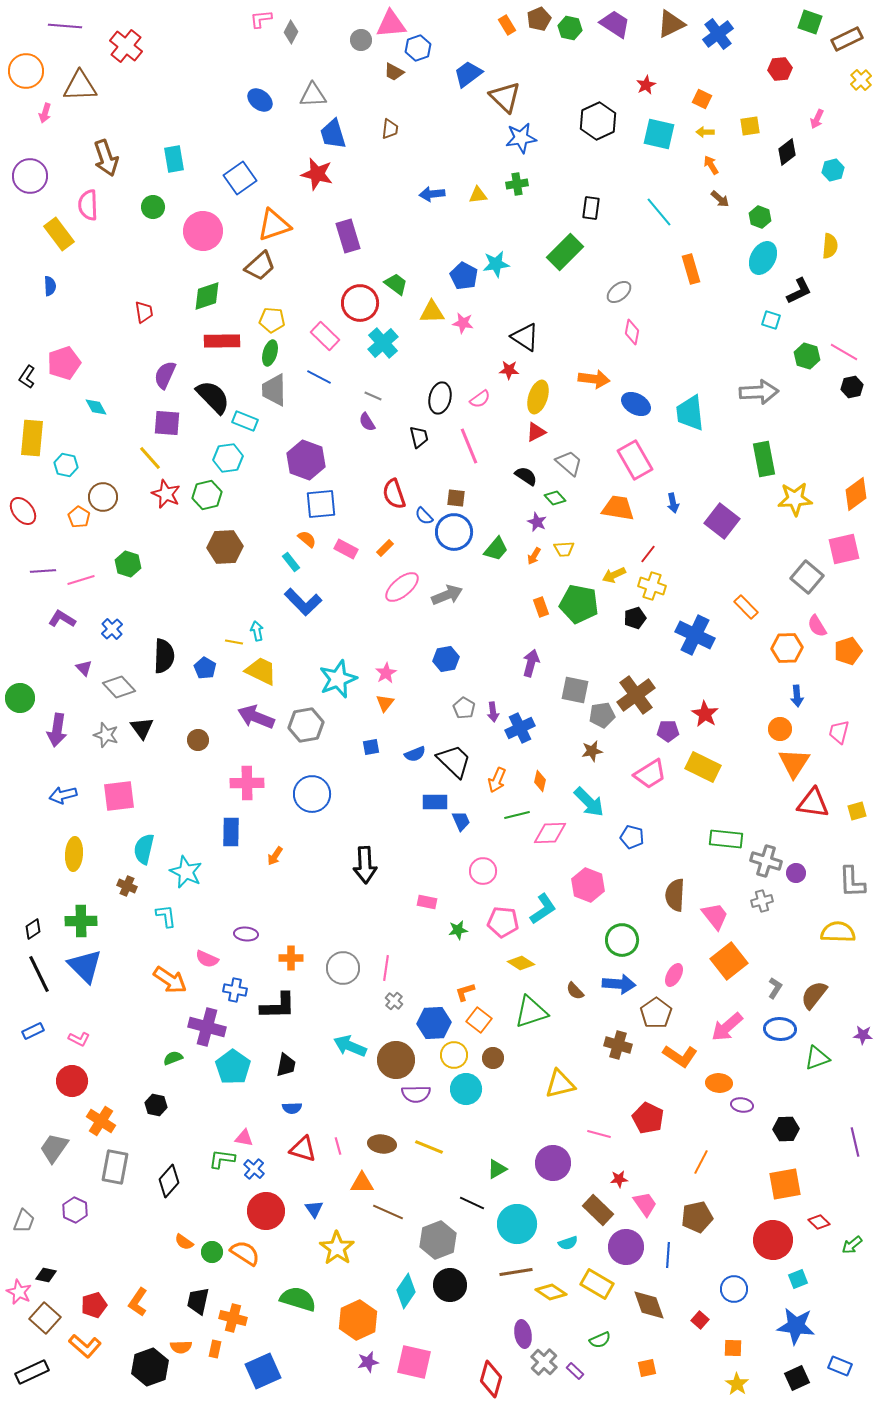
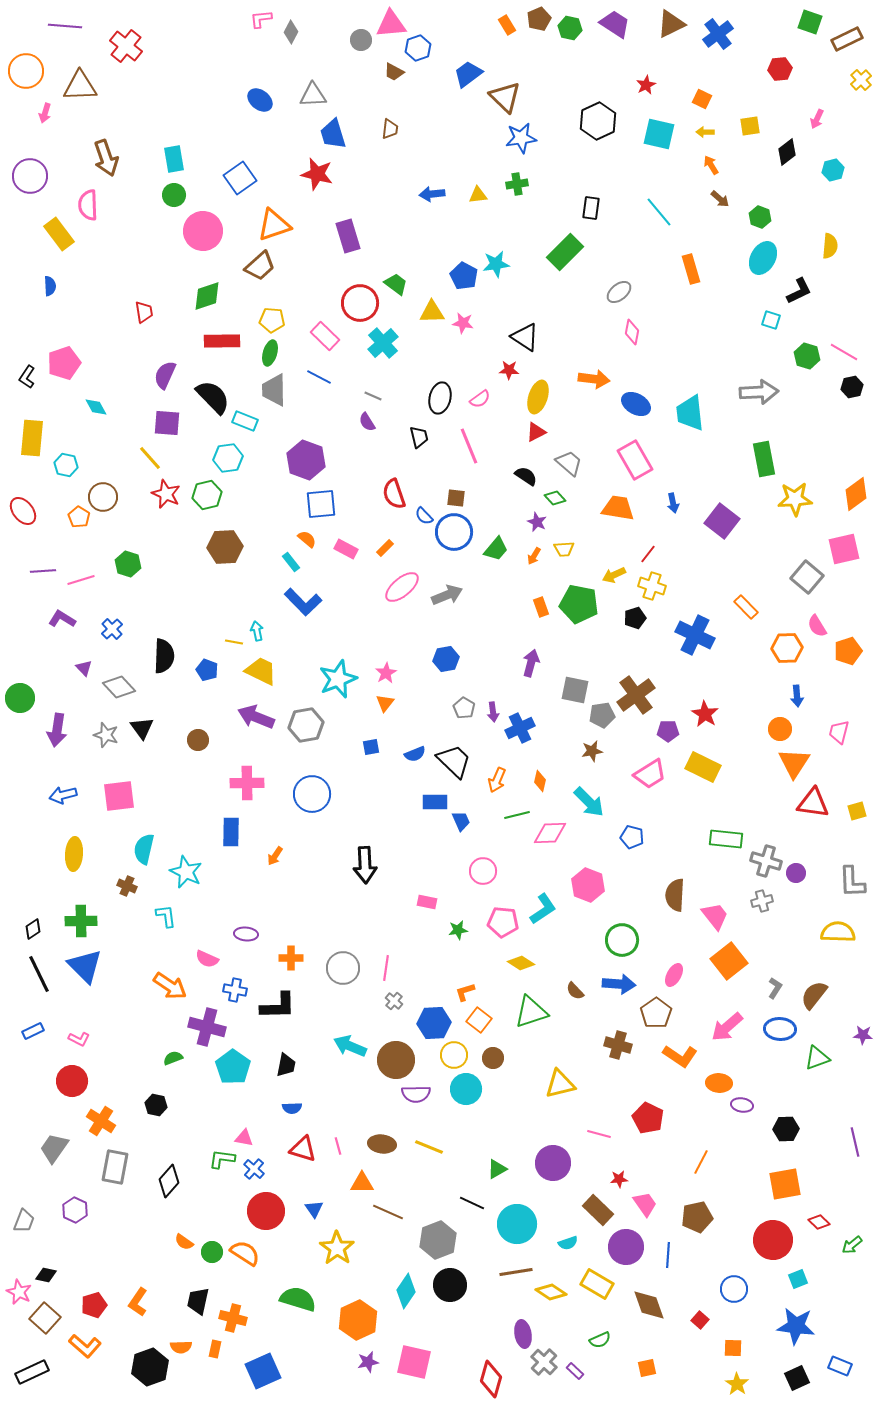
green circle at (153, 207): moved 21 px right, 12 px up
blue pentagon at (205, 668): moved 2 px right, 2 px down; rotated 10 degrees counterclockwise
orange arrow at (170, 980): moved 6 px down
